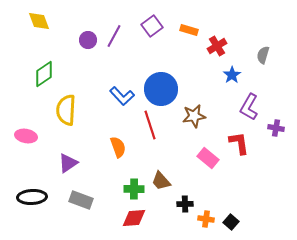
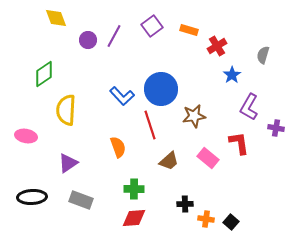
yellow diamond: moved 17 px right, 3 px up
brown trapezoid: moved 8 px right, 20 px up; rotated 90 degrees counterclockwise
